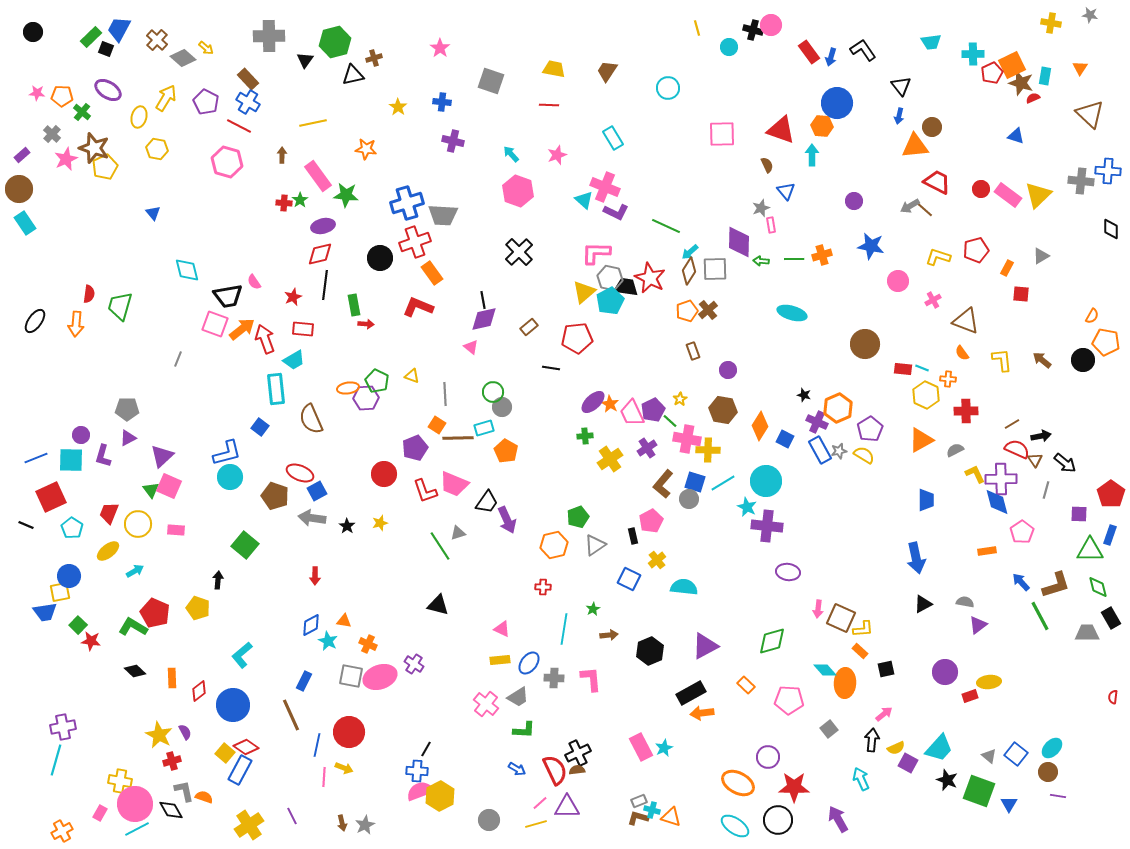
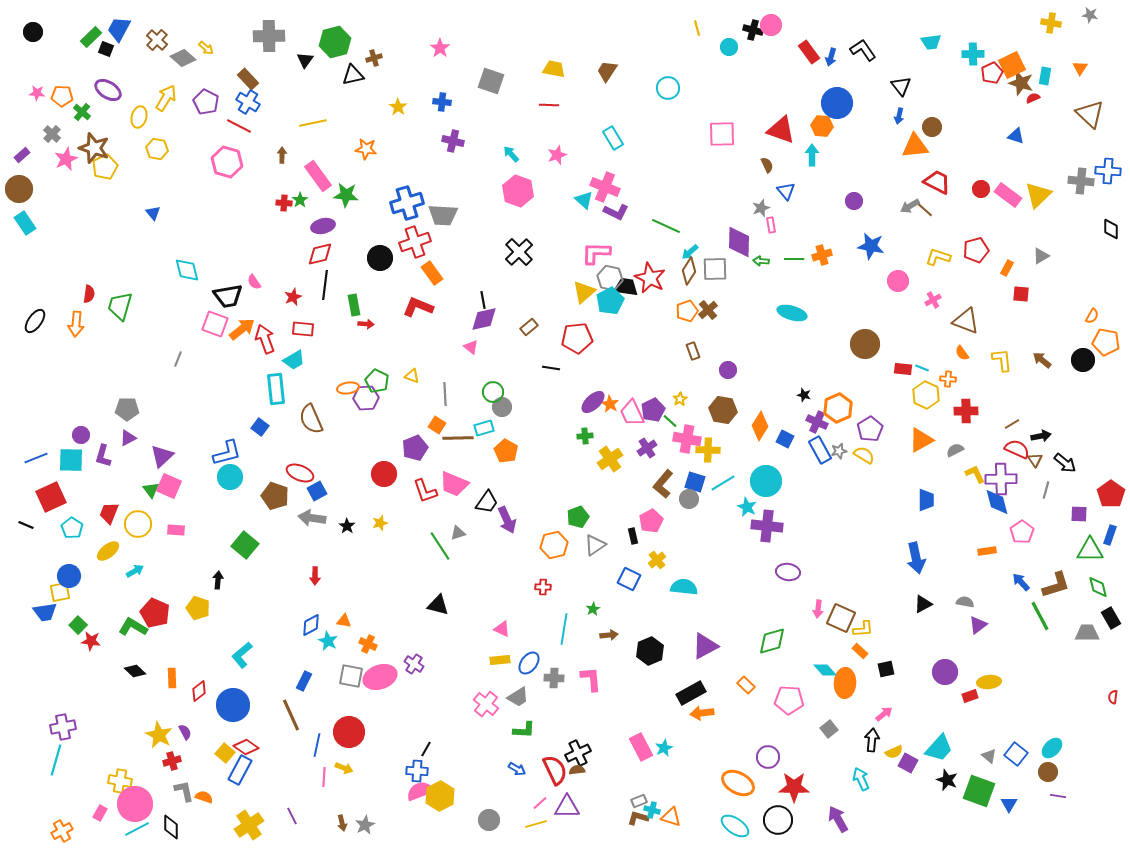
yellow semicircle at (896, 748): moved 2 px left, 4 px down
black diamond at (171, 810): moved 17 px down; rotated 30 degrees clockwise
